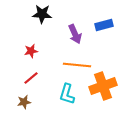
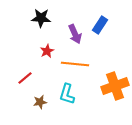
black star: moved 1 px left, 4 px down
blue rectangle: moved 4 px left; rotated 42 degrees counterclockwise
red star: moved 16 px right; rotated 16 degrees counterclockwise
orange line: moved 2 px left, 1 px up
red line: moved 6 px left
orange cross: moved 12 px right
brown star: moved 16 px right
